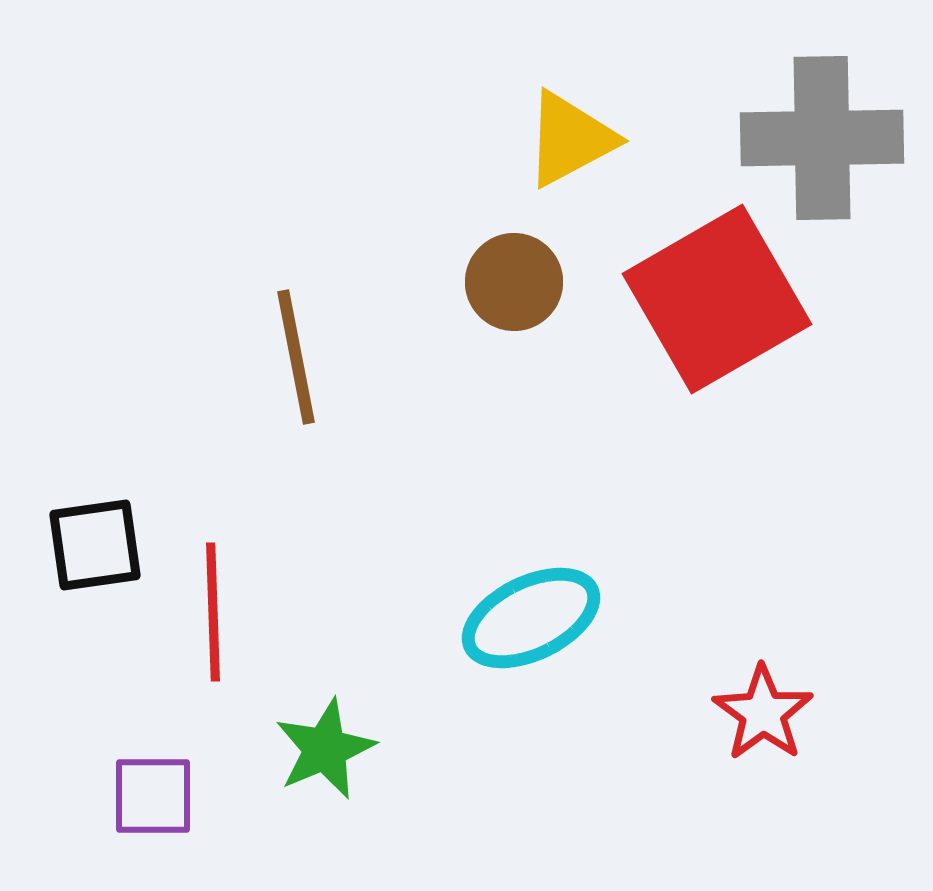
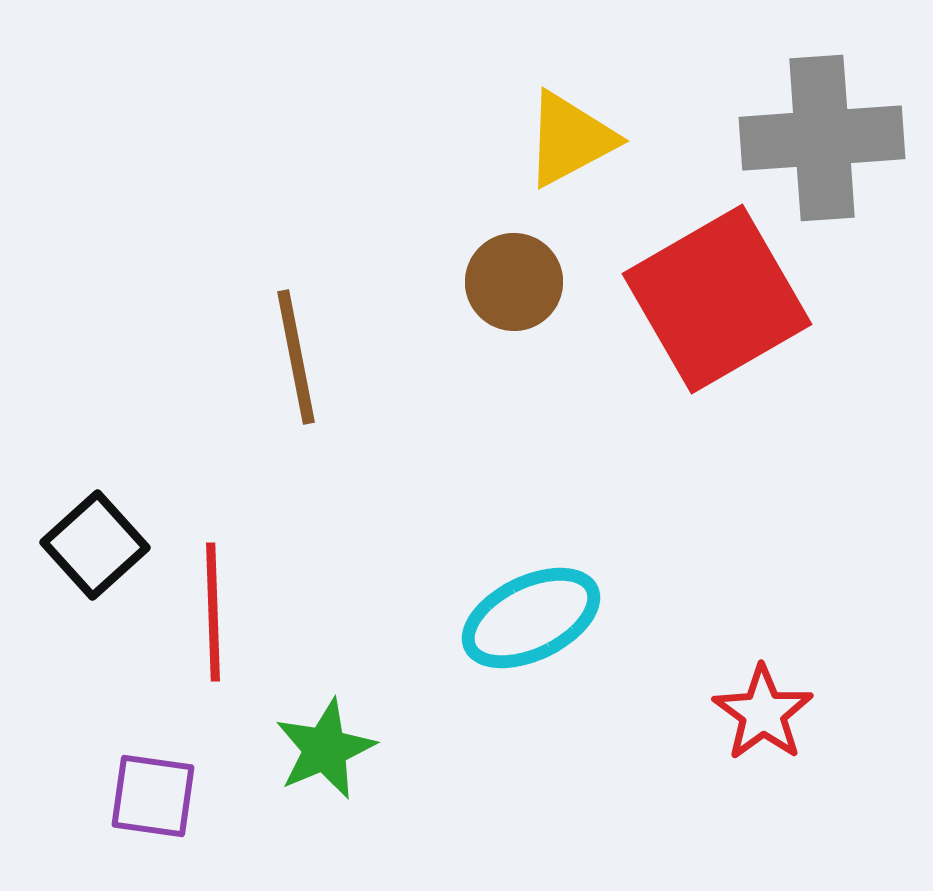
gray cross: rotated 3 degrees counterclockwise
black square: rotated 34 degrees counterclockwise
purple square: rotated 8 degrees clockwise
